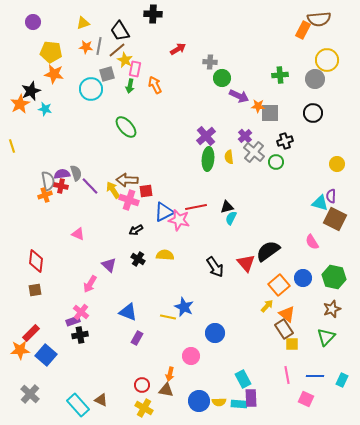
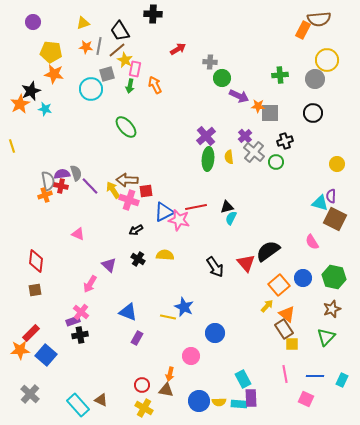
pink line at (287, 375): moved 2 px left, 1 px up
